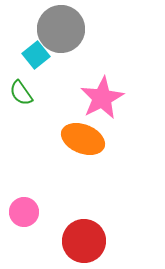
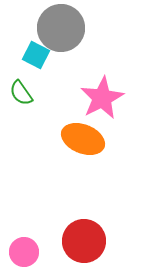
gray circle: moved 1 px up
cyan square: rotated 24 degrees counterclockwise
pink circle: moved 40 px down
